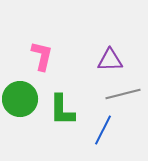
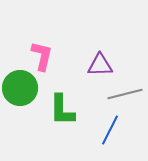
purple triangle: moved 10 px left, 5 px down
gray line: moved 2 px right
green circle: moved 11 px up
blue line: moved 7 px right
